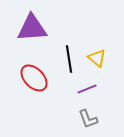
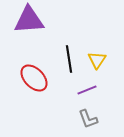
purple triangle: moved 3 px left, 8 px up
yellow triangle: moved 2 px down; rotated 24 degrees clockwise
purple line: moved 1 px down
